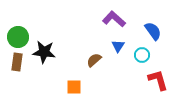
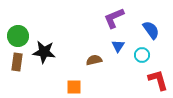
purple L-shape: moved 1 px up; rotated 65 degrees counterclockwise
blue semicircle: moved 2 px left, 1 px up
green circle: moved 1 px up
brown semicircle: rotated 28 degrees clockwise
